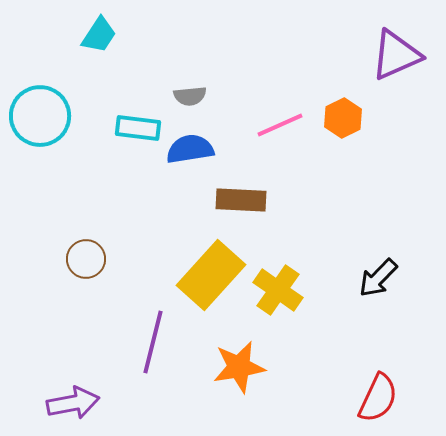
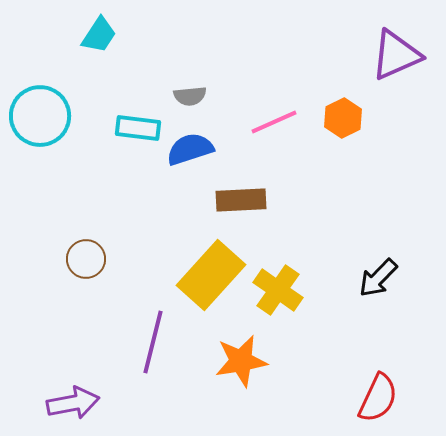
pink line: moved 6 px left, 3 px up
blue semicircle: rotated 9 degrees counterclockwise
brown rectangle: rotated 6 degrees counterclockwise
orange star: moved 2 px right, 6 px up
